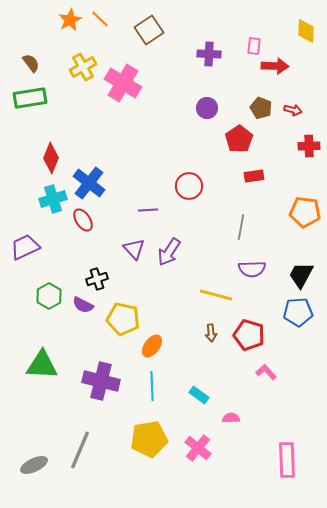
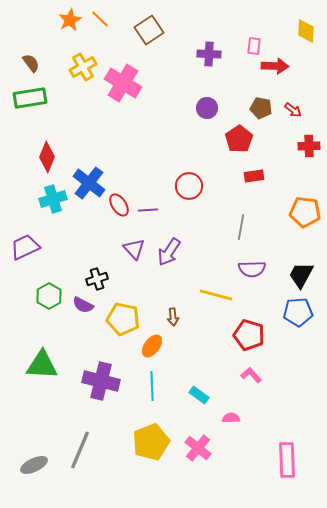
brown pentagon at (261, 108): rotated 10 degrees counterclockwise
red arrow at (293, 110): rotated 24 degrees clockwise
red diamond at (51, 158): moved 4 px left, 1 px up
red ellipse at (83, 220): moved 36 px right, 15 px up
brown arrow at (211, 333): moved 38 px left, 16 px up
pink L-shape at (266, 372): moved 15 px left, 3 px down
yellow pentagon at (149, 439): moved 2 px right, 3 px down; rotated 12 degrees counterclockwise
